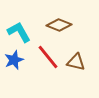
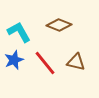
red line: moved 3 px left, 6 px down
